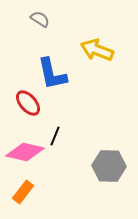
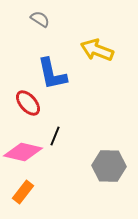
pink diamond: moved 2 px left
